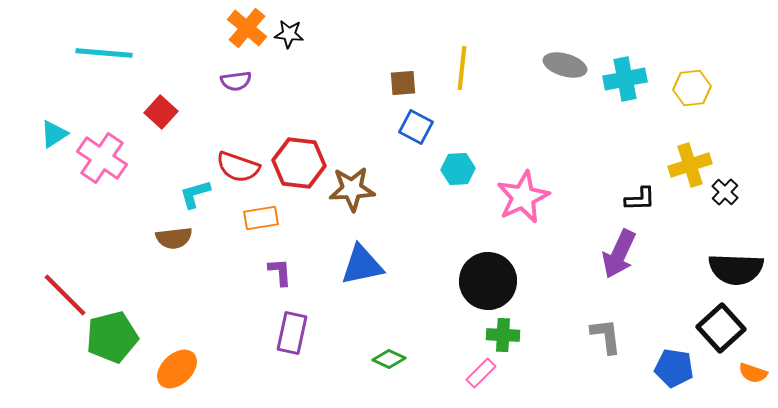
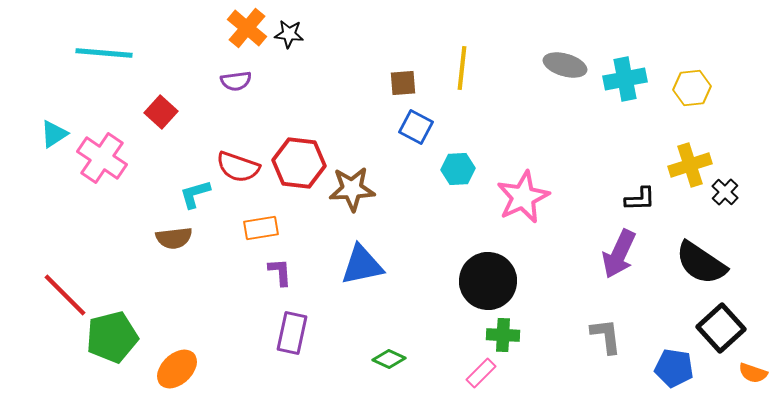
orange rectangle: moved 10 px down
black semicircle: moved 35 px left, 6 px up; rotated 32 degrees clockwise
